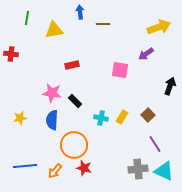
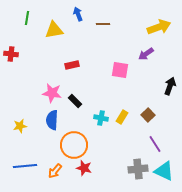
blue arrow: moved 2 px left, 2 px down; rotated 16 degrees counterclockwise
yellow star: moved 8 px down
